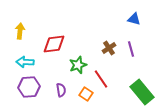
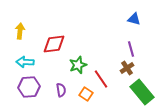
brown cross: moved 18 px right, 20 px down
